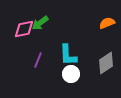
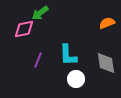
green arrow: moved 10 px up
gray diamond: rotated 65 degrees counterclockwise
white circle: moved 5 px right, 5 px down
